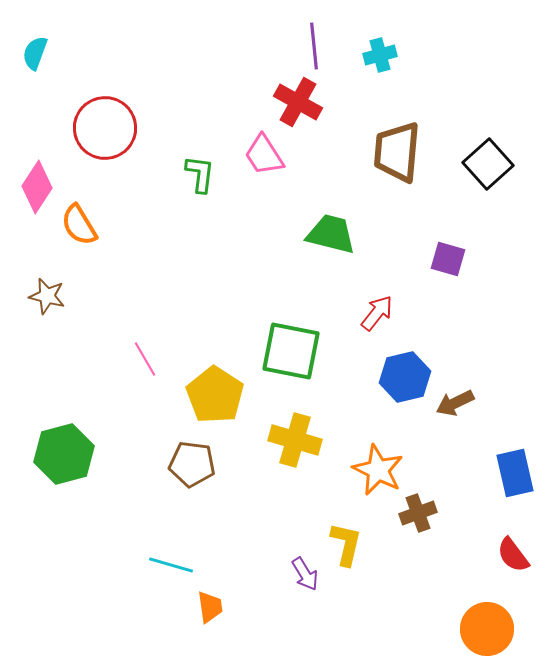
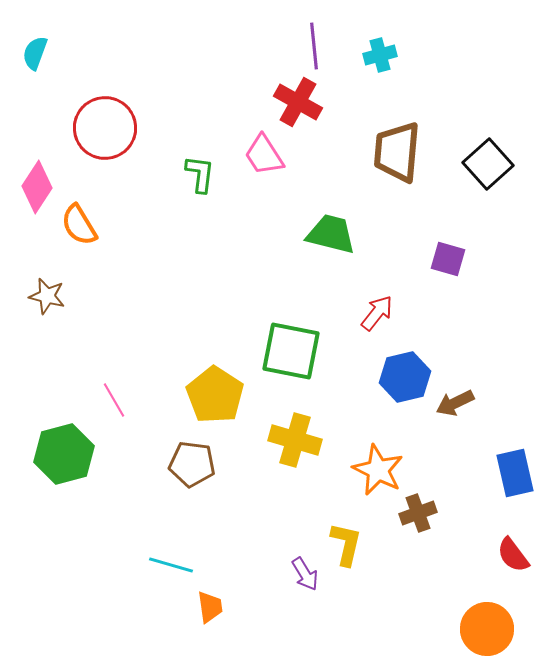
pink line: moved 31 px left, 41 px down
